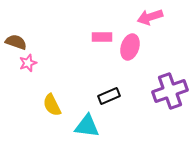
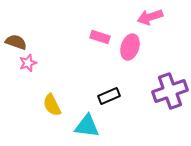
pink rectangle: moved 2 px left; rotated 18 degrees clockwise
